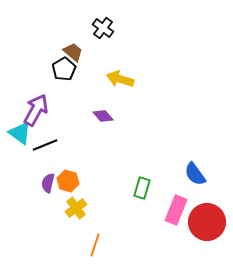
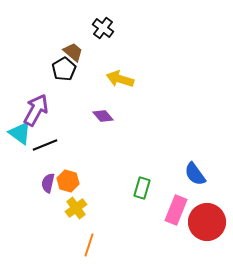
orange line: moved 6 px left
